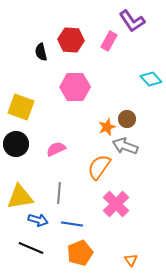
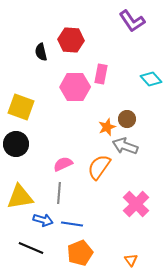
pink rectangle: moved 8 px left, 33 px down; rotated 18 degrees counterclockwise
pink semicircle: moved 7 px right, 15 px down
pink cross: moved 20 px right
blue arrow: moved 5 px right
